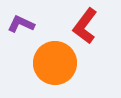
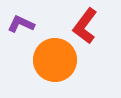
orange circle: moved 3 px up
